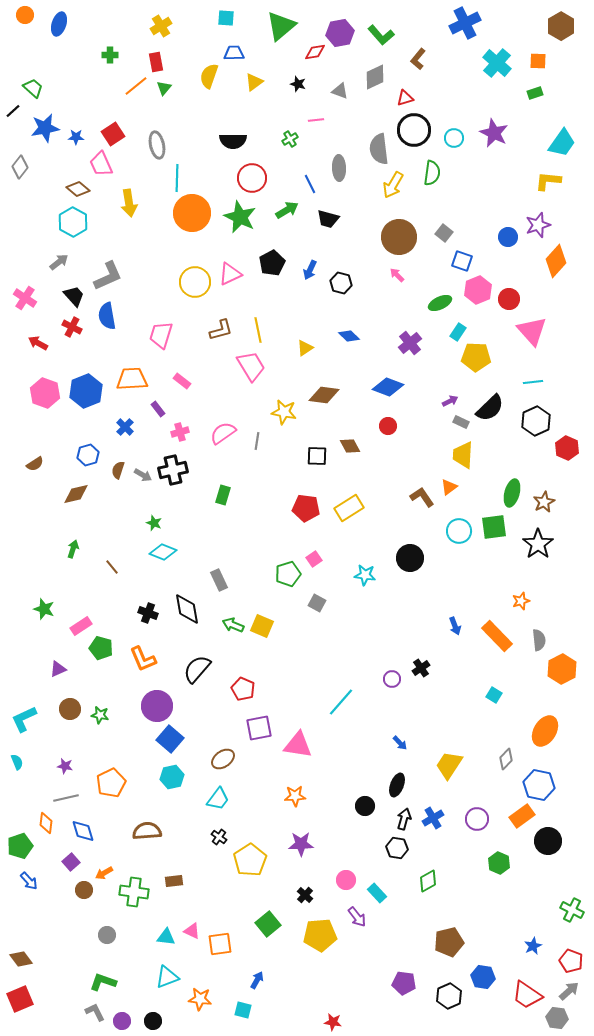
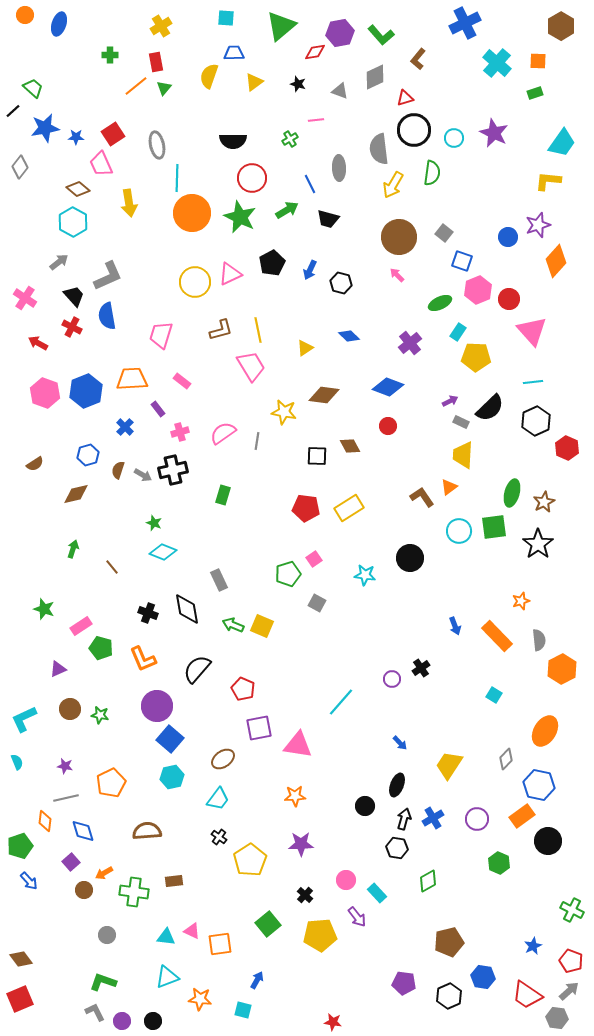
orange diamond at (46, 823): moved 1 px left, 2 px up
